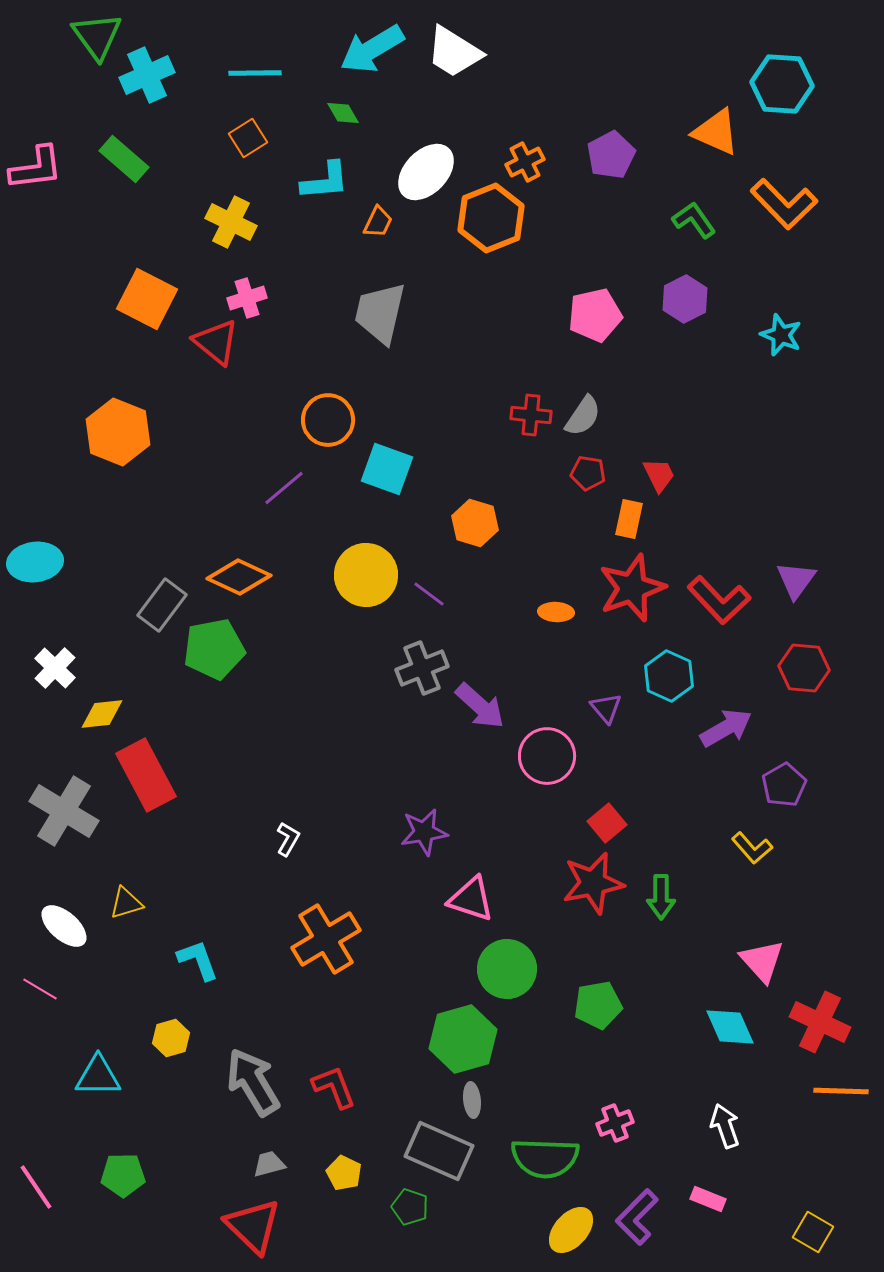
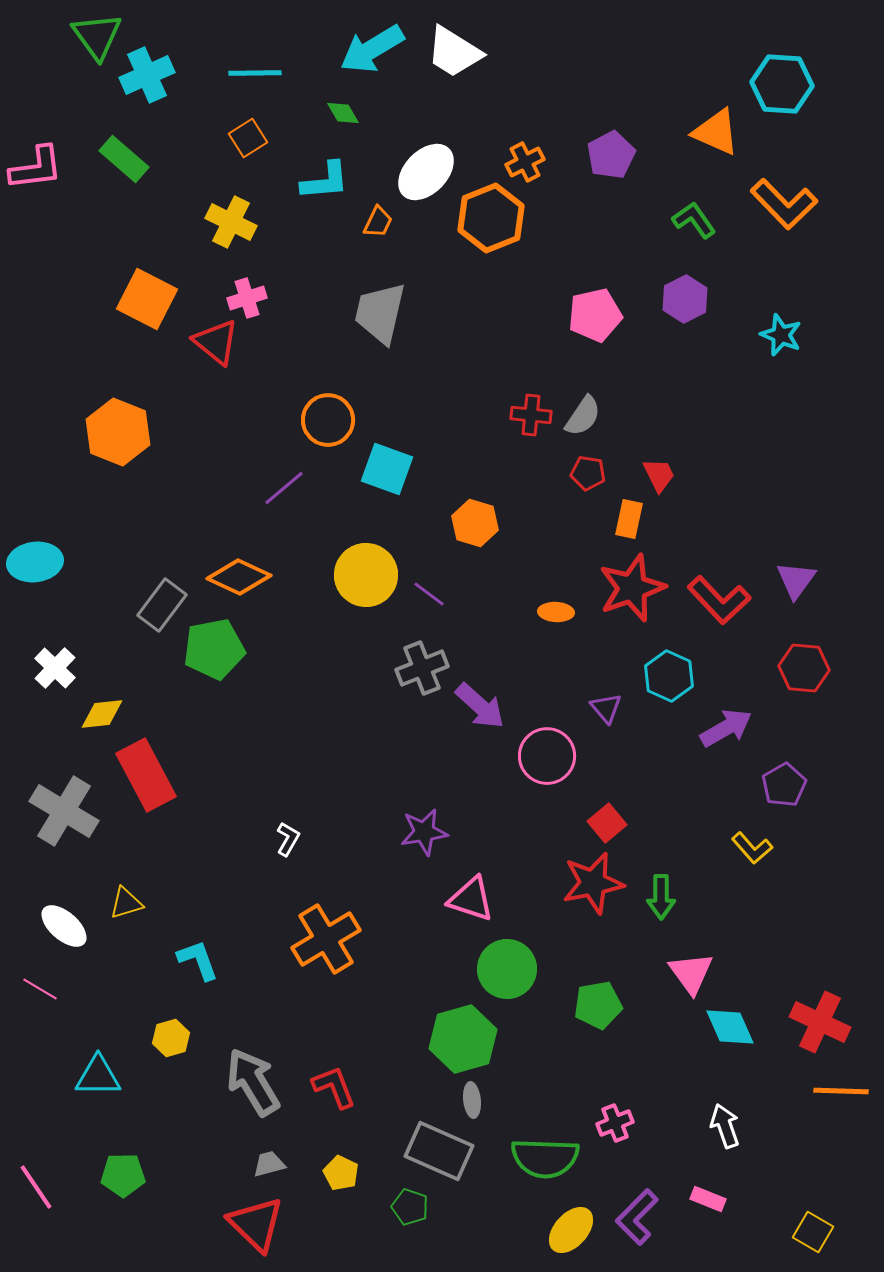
pink triangle at (762, 961): moved 71 px left, 12 px down; rotated 6 degrees clockwise
yellow pentagon at (344, 1173): moved 3 px left
red triangle at (253, 1226): moved 3 px right, 2 px up
